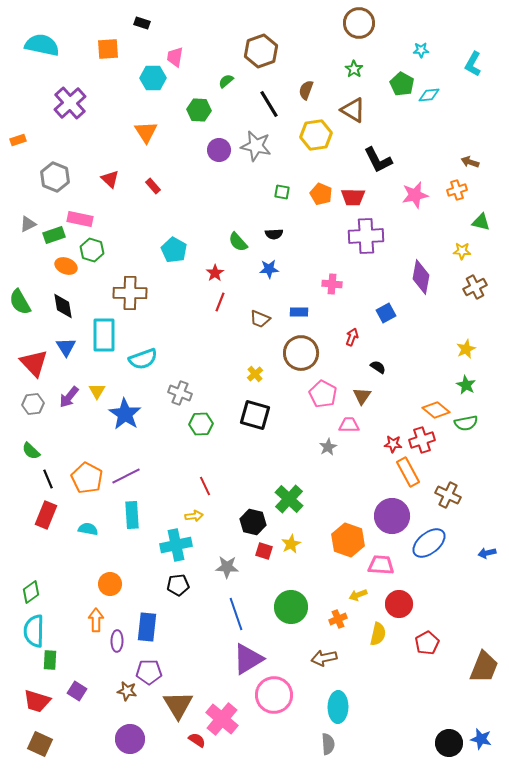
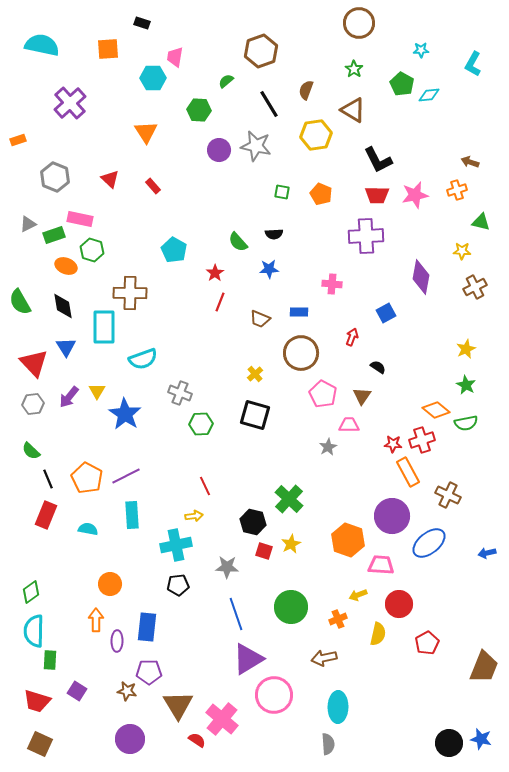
red trapezoid at (353, 197): moved 24 px right, 2 px up
cyan rectangle at (104, 335): moved 8 px up
